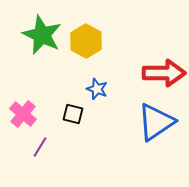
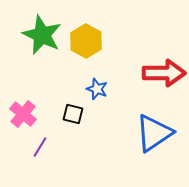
blue triangle: moved 2 px left, 11 px down
